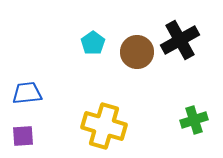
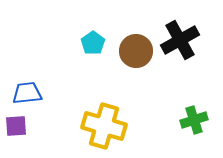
brown circle: moved 1 px left, 1 px up
purple square: moved 7 px left, 10 px up
